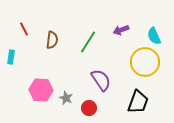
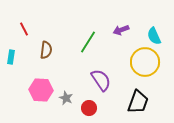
brown semicircle: moved 6 px left, 10 px down
